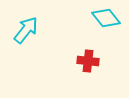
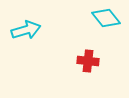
cyan arrow: rotated 36 degrees clockwise
